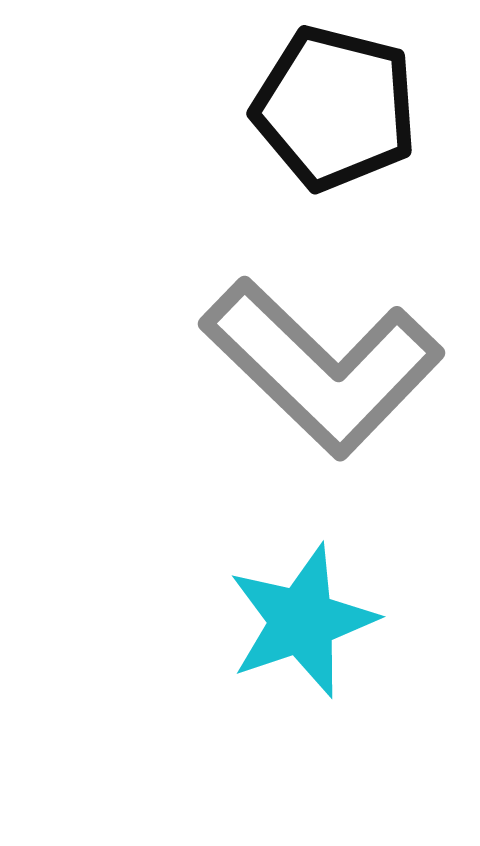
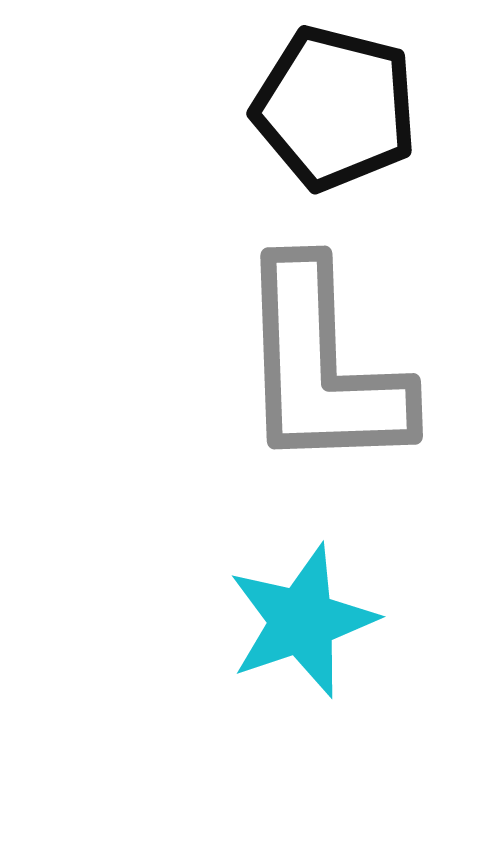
gray L-shape: rotated 44 degrees clockwise
